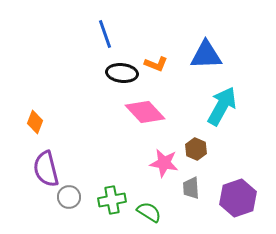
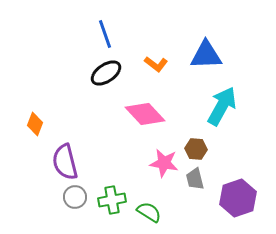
orange L-shape: rotated 15 degrees clockwise
black ellipse: moved 16 px left; rotated 40 degrees counterclockwise
pink diamond: moved 2 px down
orange diamond: moved 2 px down
brown hexagon: rotated 20 degrees counterclockwise
purple semicircle: moved 19 px right, 7 px up
gray trapezoid: moved 4 px right, 9 px up; rotated 10 degrees counterclockwise
gray circle: moved 6 px right
